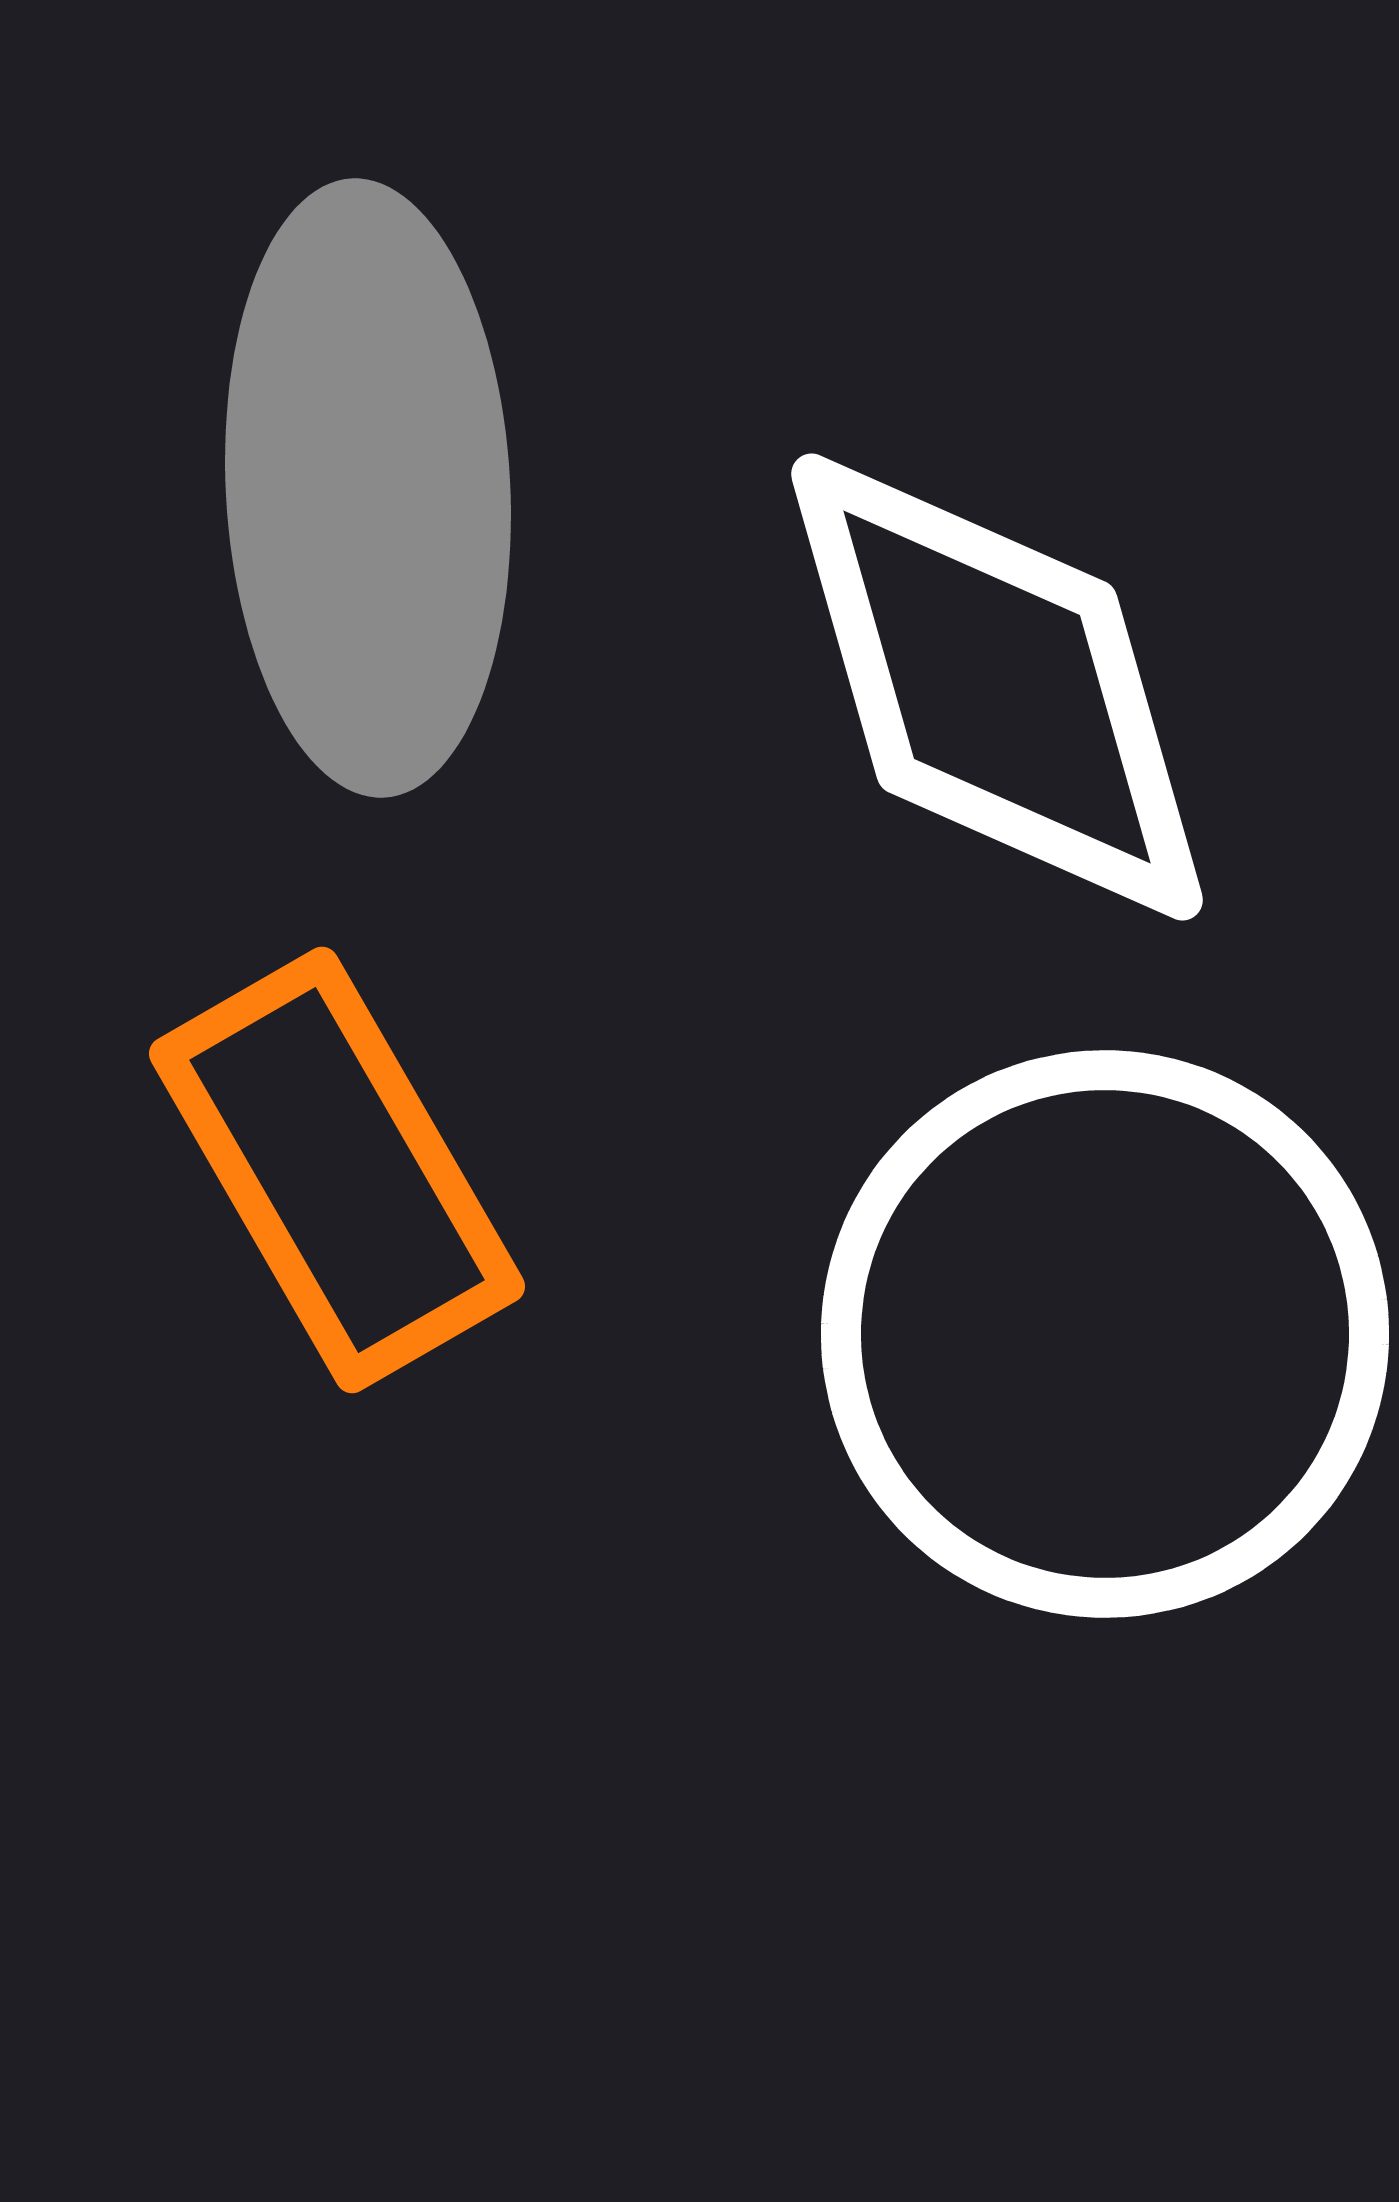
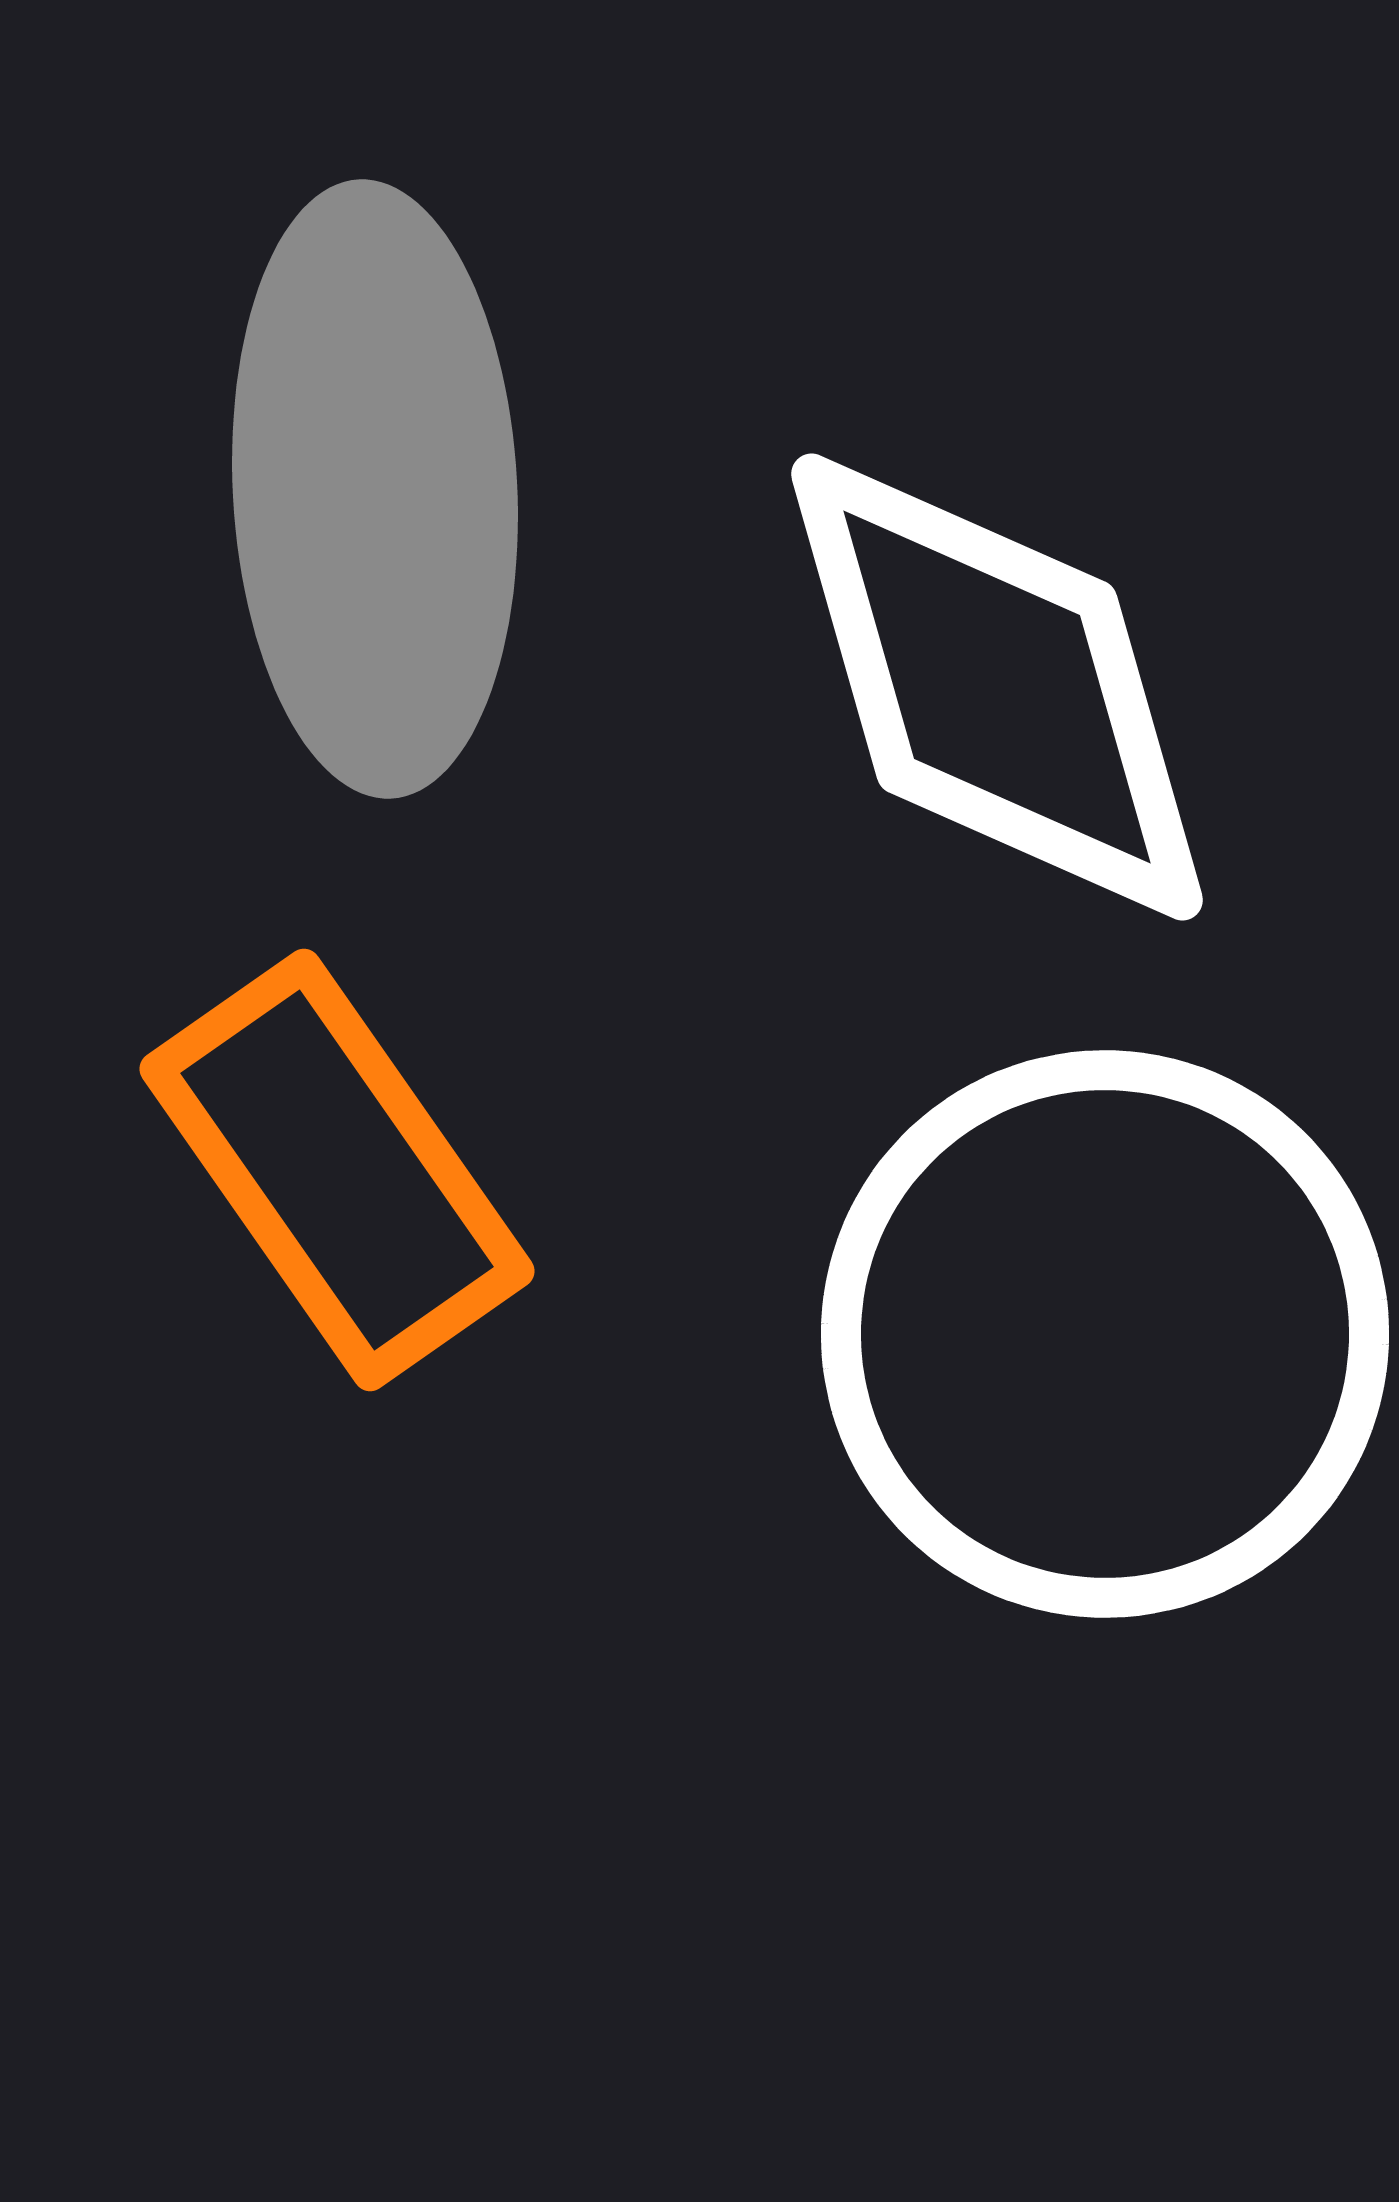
gray ellipse: moved 7 px right, 1 px down
orange rectangle: rotated 5 degrees counterclockwise
